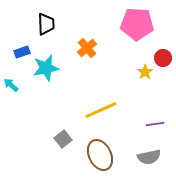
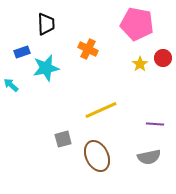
pink pentagon: rotated 8 degrees clockwise
orange cross: moved 1 px right, 1 px down; rotated 24 degrees counterclockwise
yellow star: moved 5 px left, 8 px up
purple line: rotated 12 degrees clockwise
gray square: rotated 24 degrees clockwise
brown ellipse: moved 3 px left, 1 px down
